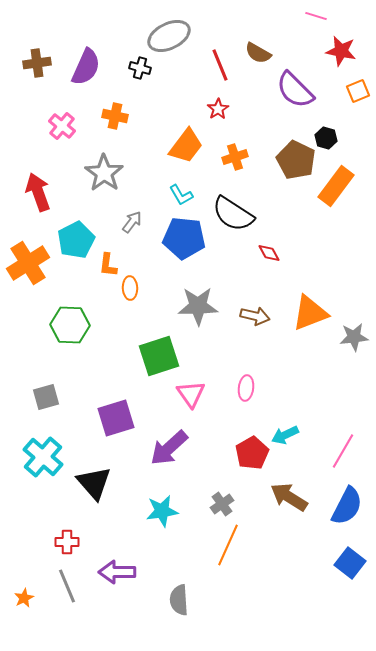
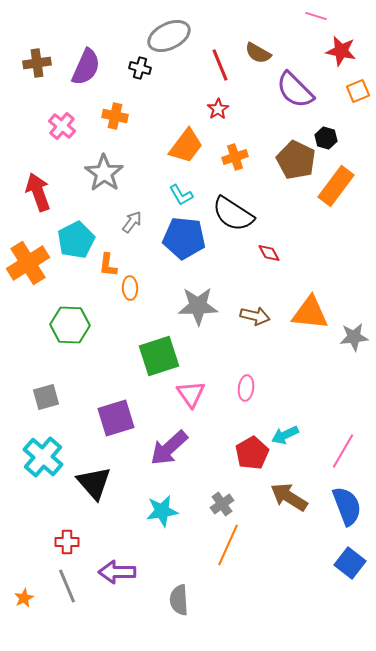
orange triangle at (310, 313): rotated 27 degrees clockwise
blue semicircle at (347, 506): rotated 48 degrees counterclockwise
